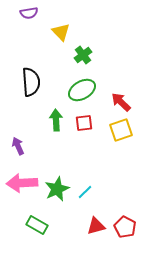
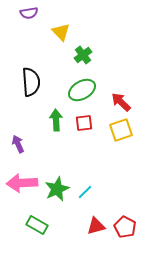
purple arrow: moved 2 px up
